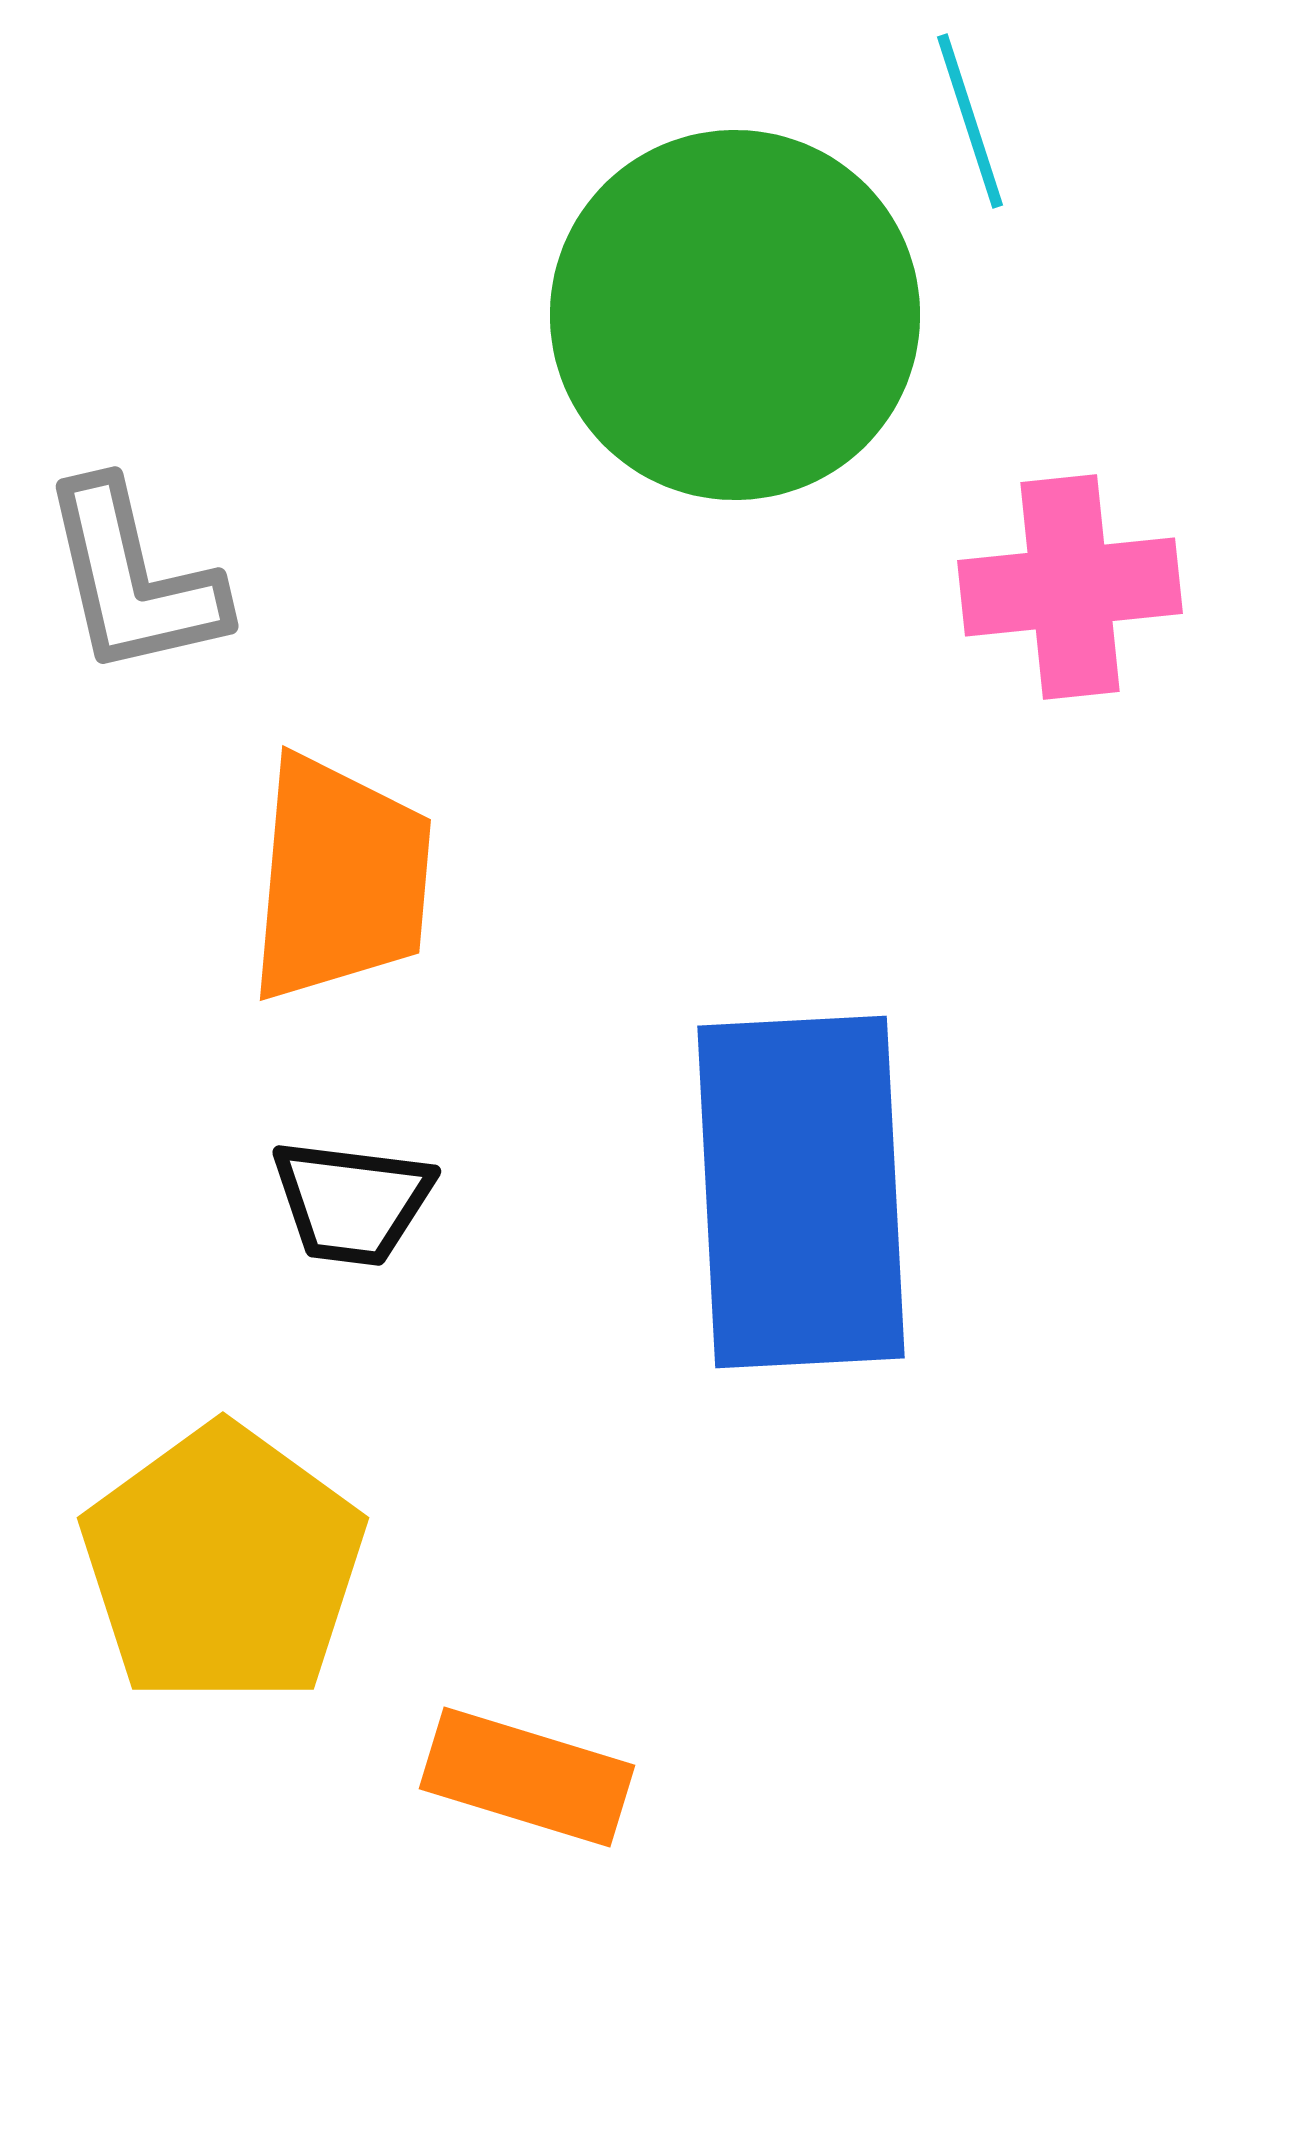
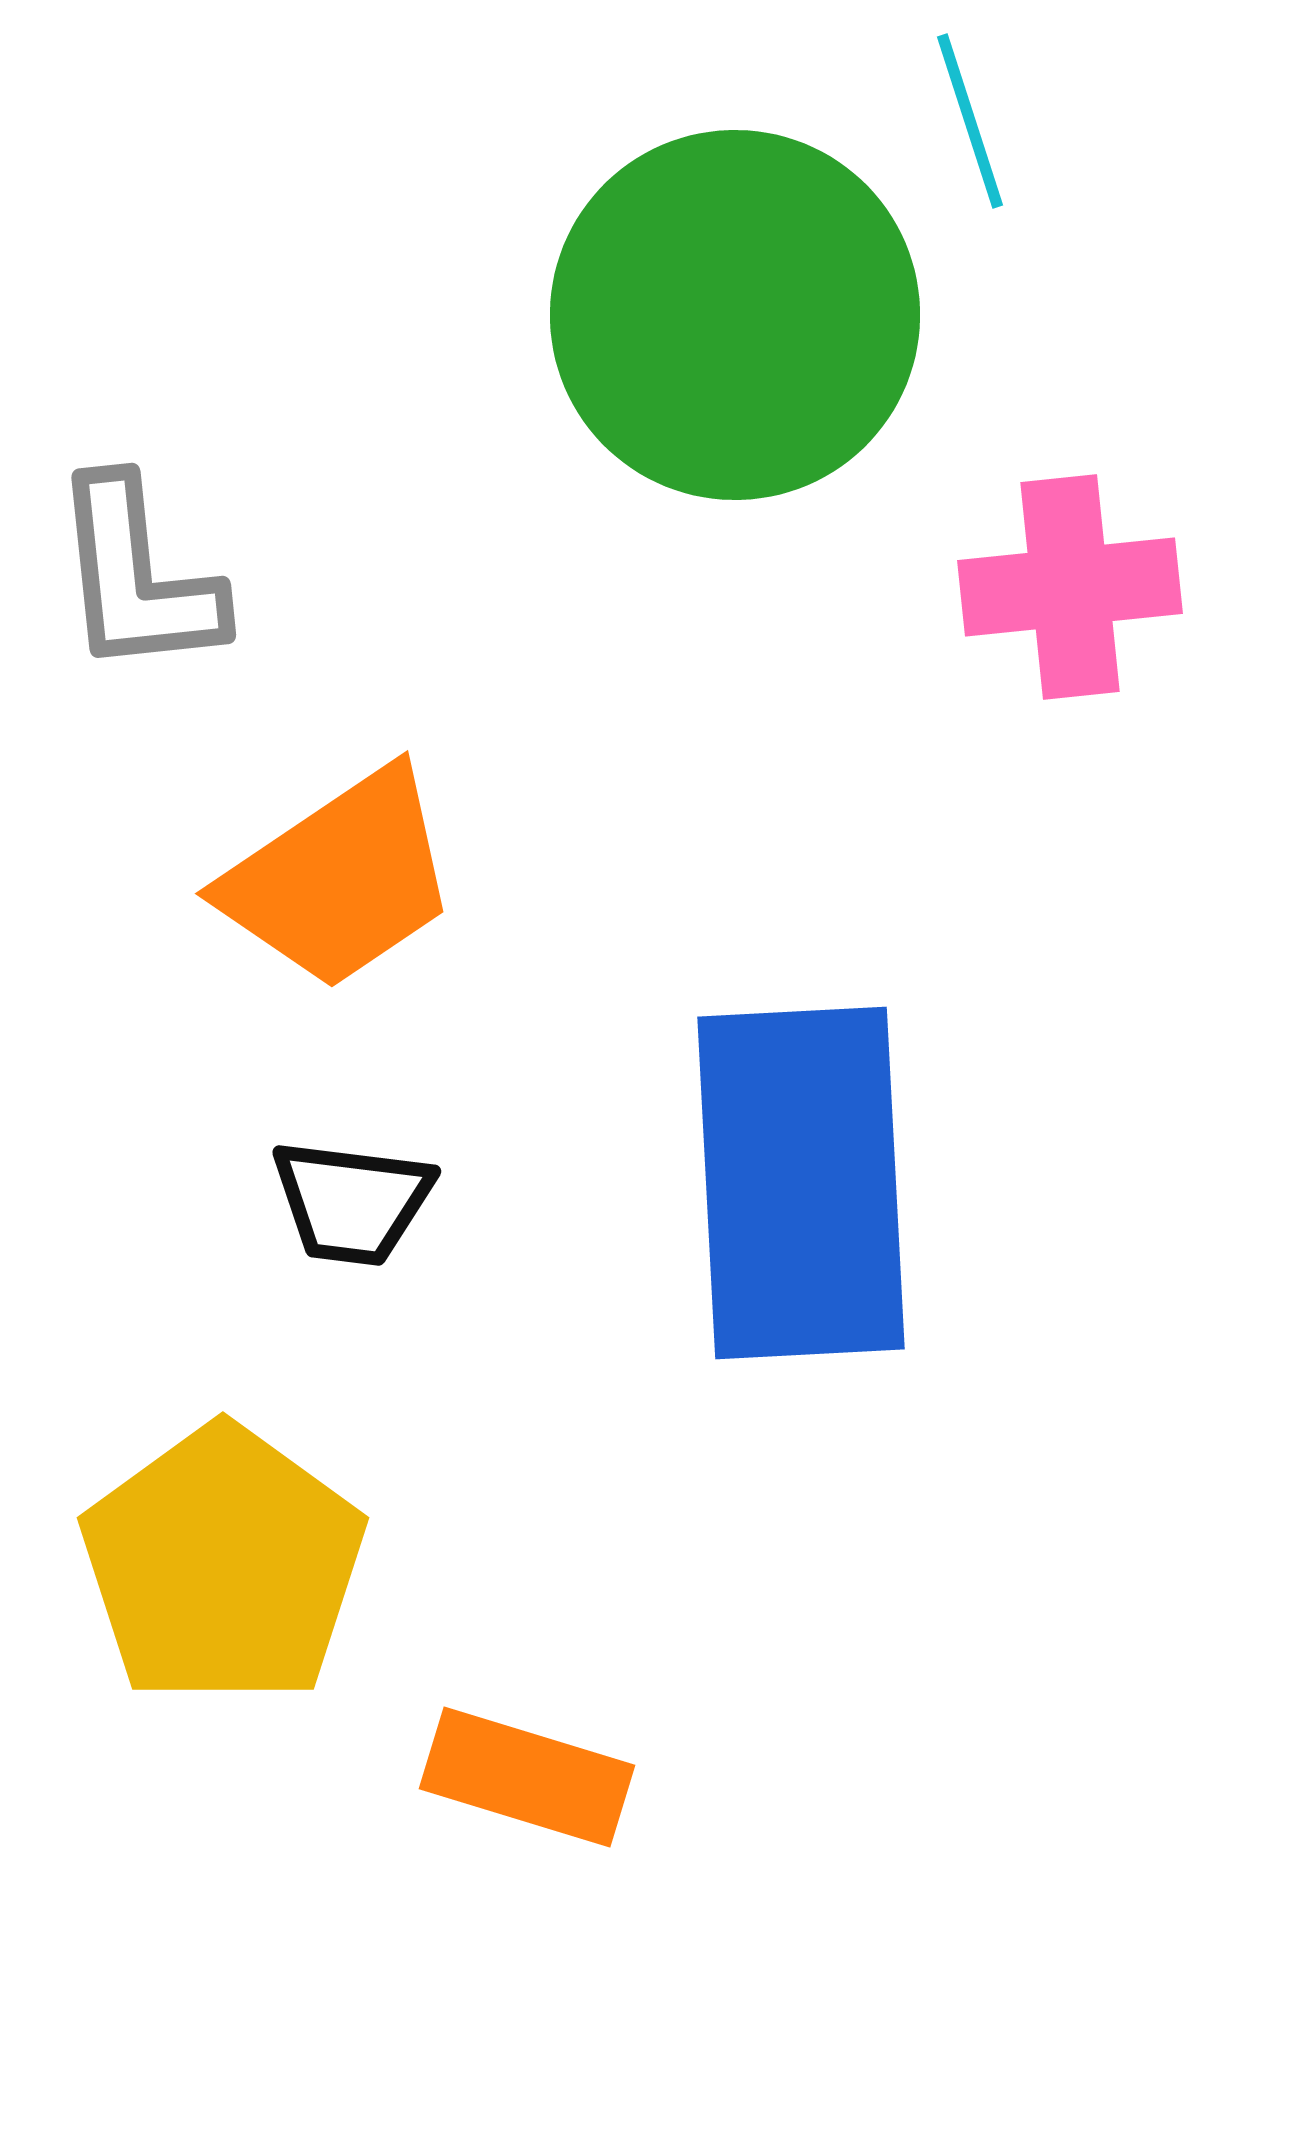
gray L-shape: moved 4 px right, 2 px up; rotated 7 degrees clockwise
orange trapezoid: rotated 51 degrees clockwise
blue rectangle: moved 9 px up
